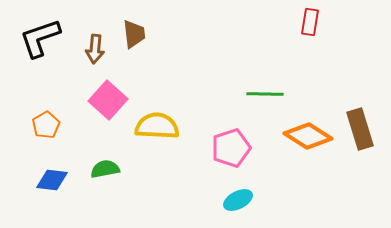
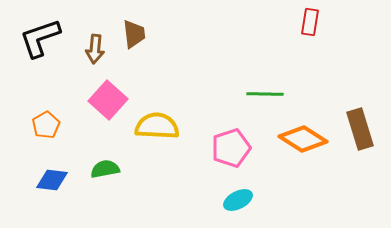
orange diamond: moved 5 px left, 3 px down
